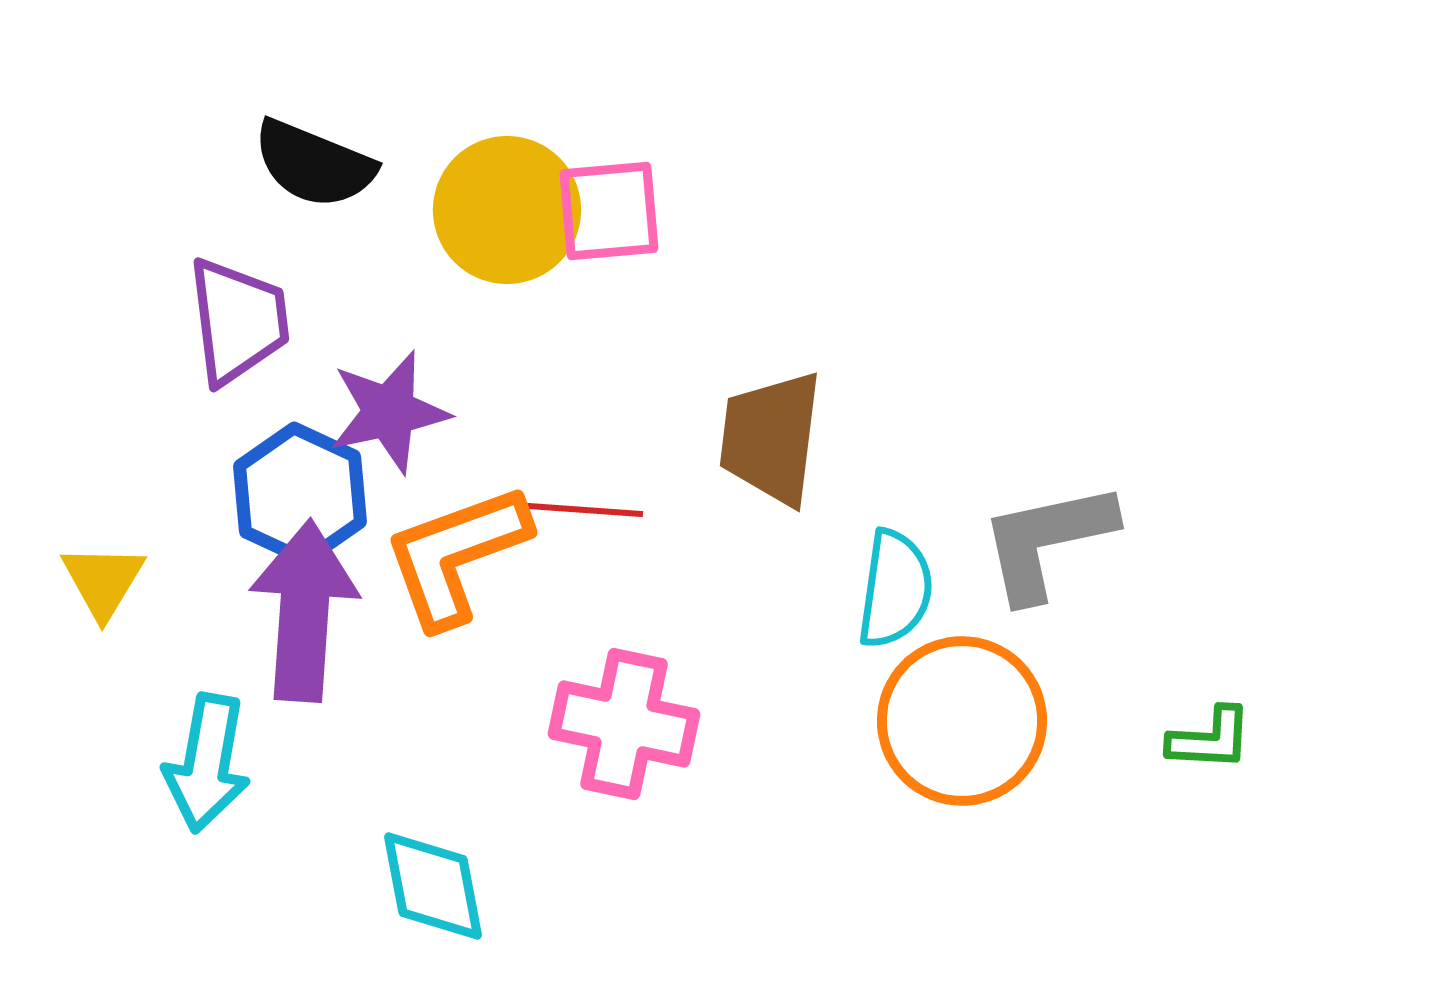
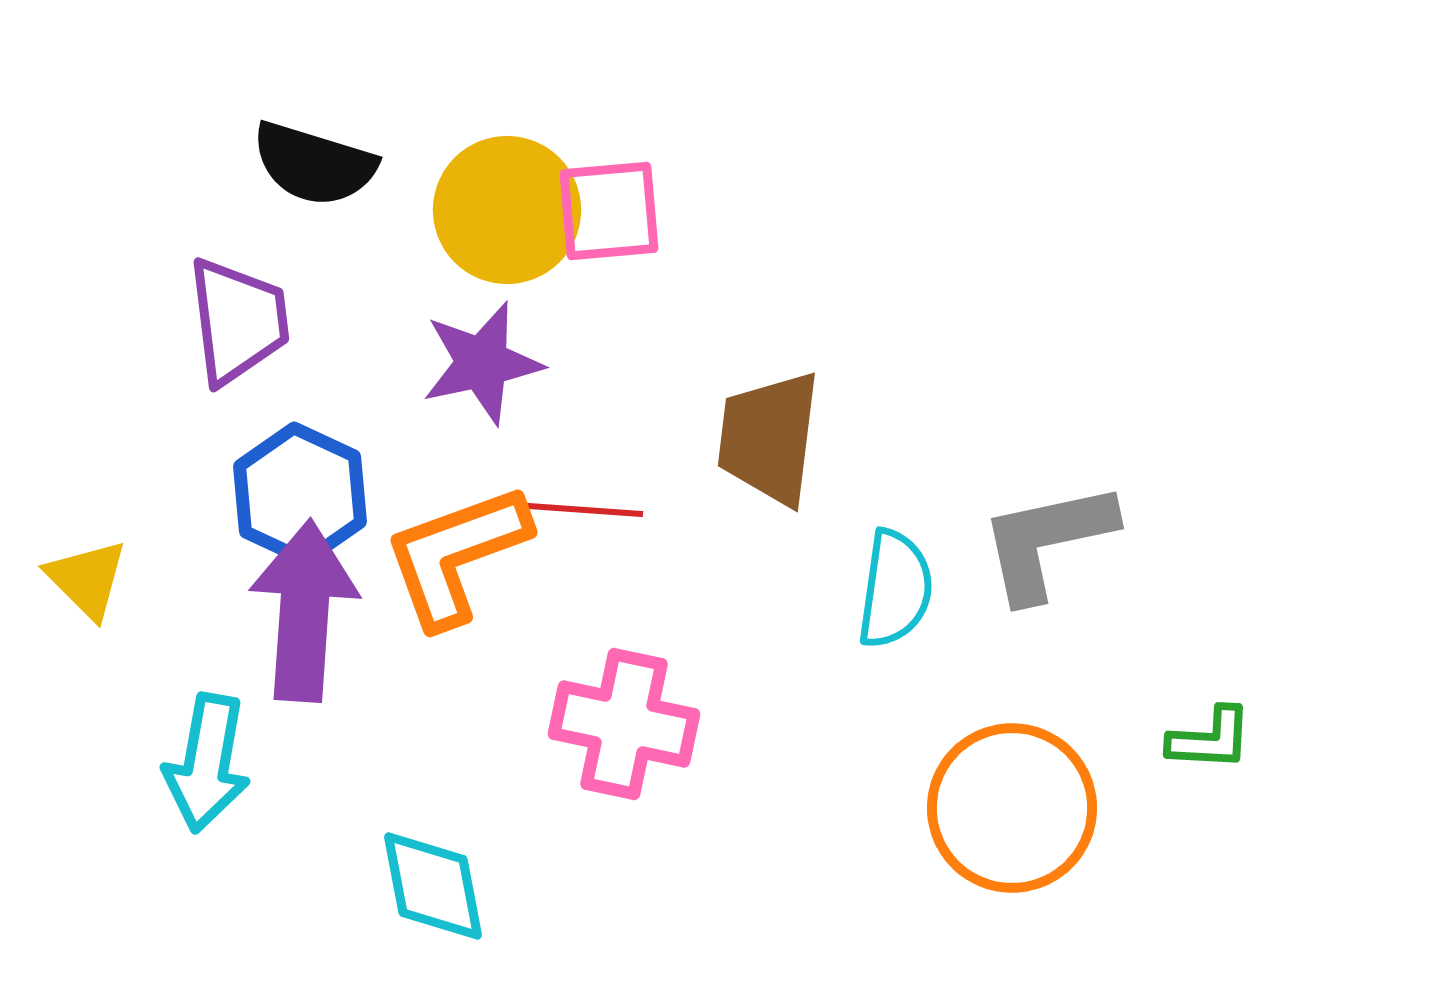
black semicircle: rotated 5 degrees counterclockwise
purple star: moved 93 px right, 49 px up
brown trapezoid: moved 2 px left
yellow triangle: moved 16 px left, 2 px up; rotated 16 degrees counterclockwise
orange circle: moved 50 px right, 87 px down
